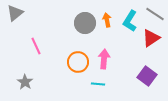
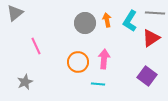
gray line: moved 1 px up; rotated 30 degrees counterclockwise
gray star: rotated 14 degrees clockwise
